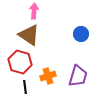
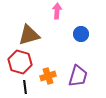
pink arrow: moved 23 px right
brown triangle: rotated 50 degrees counterclockwise
